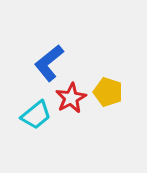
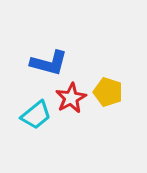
blue L-shape: rotated 126 degrees counterclockwise
